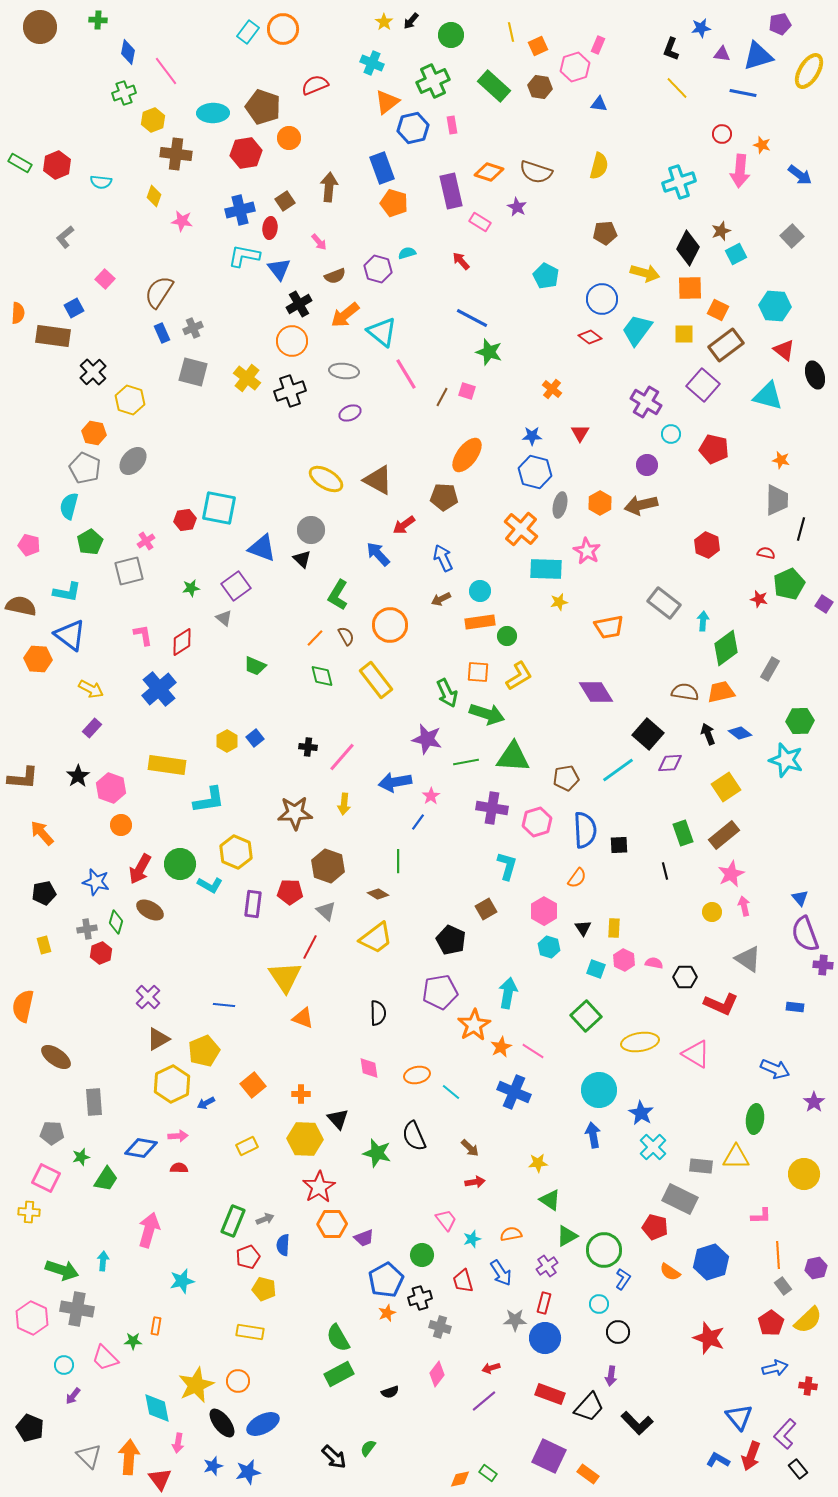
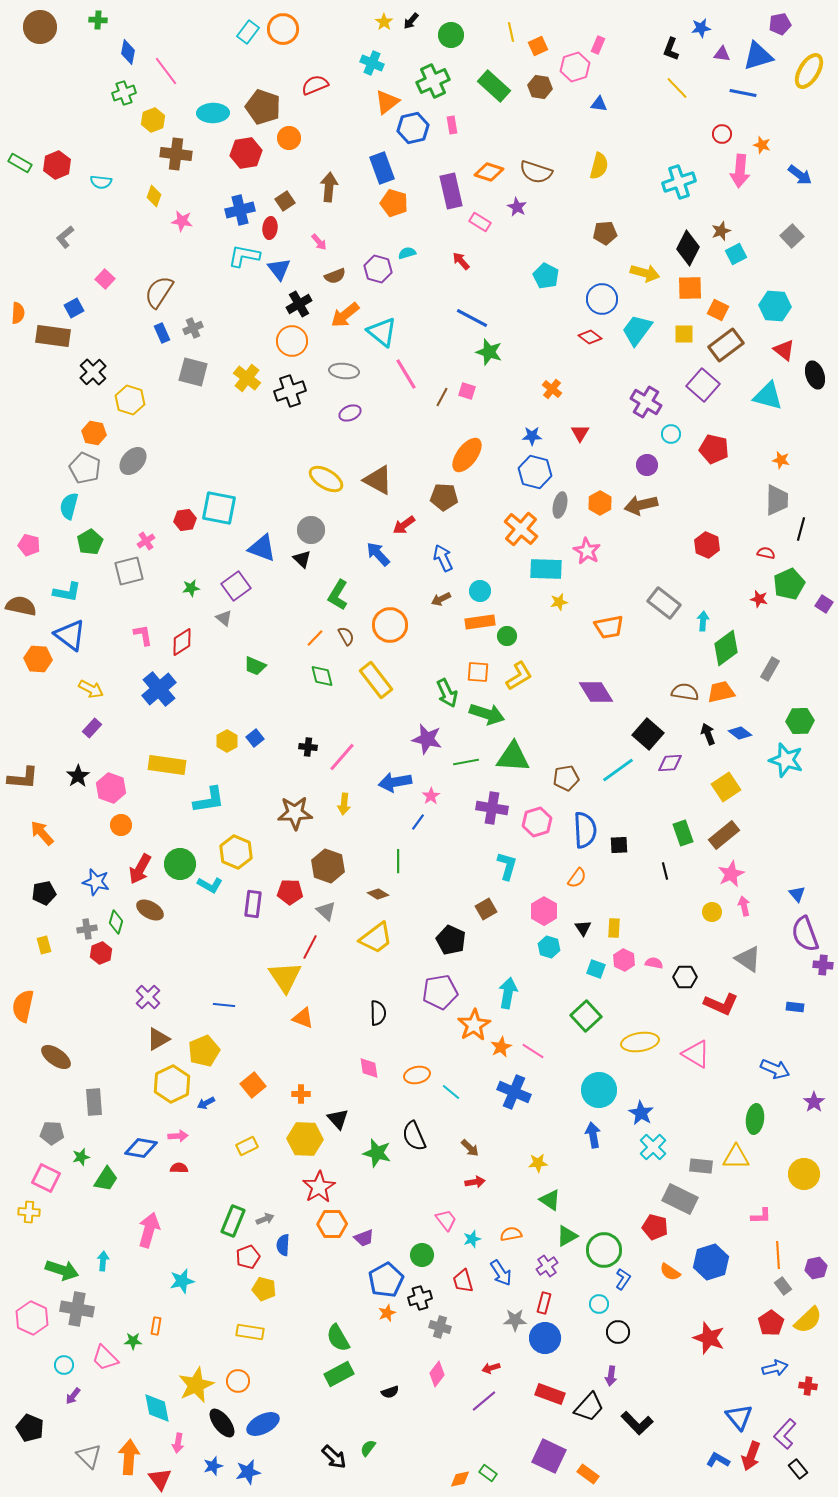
blue triangle at (800, 898): moved 3 px left, 4 px up
